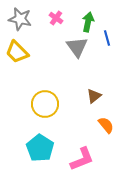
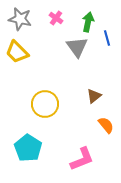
cyan pentagon: moved 12 px left
